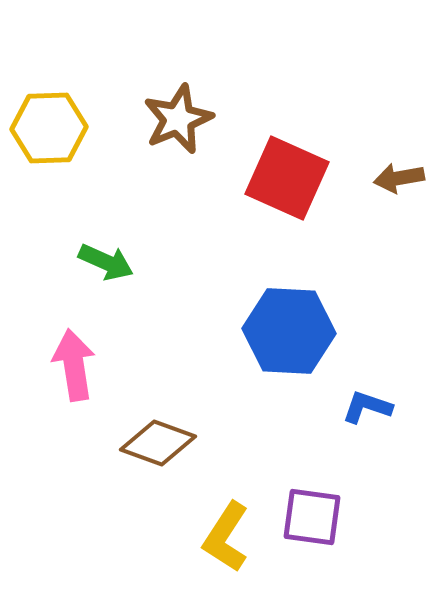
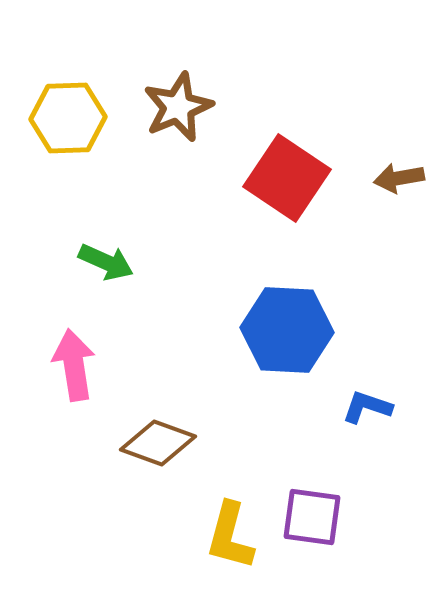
brown star: moved 12 px up
yellow hexagon: moved 19 px right, 10 px up
red square: rotated 10 degrees clockwise
blue hexagon: moved 2 px left, 1 px up
yellow L-shape: moved 4 px right, 1 px up; rotated 18 degrees counterclockwise
